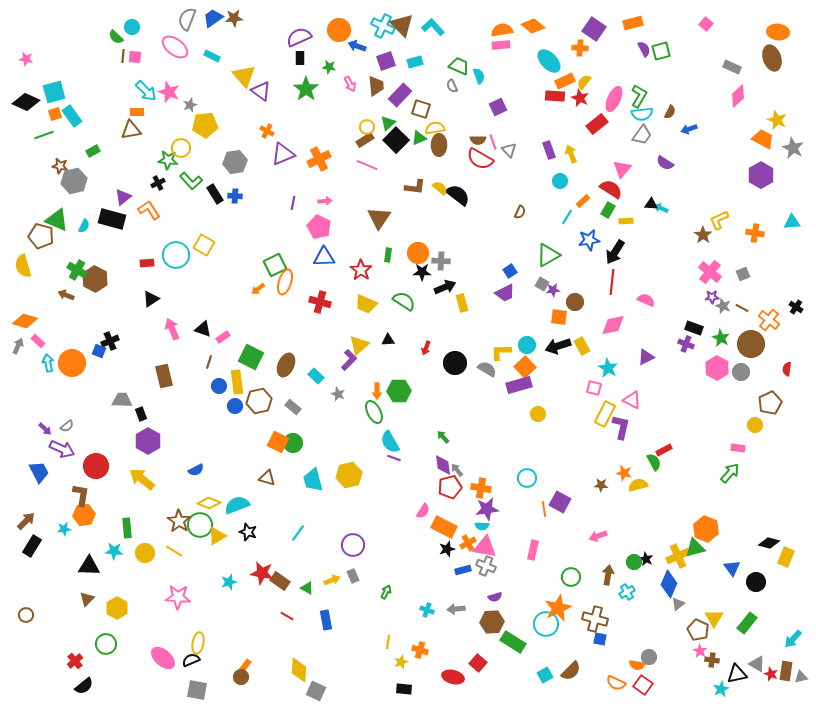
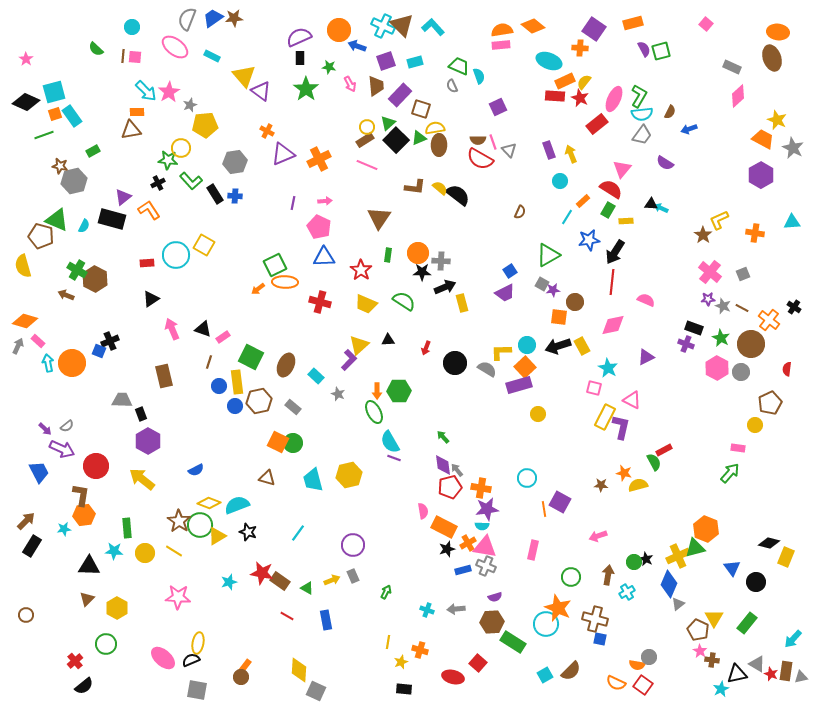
green semicircle at (116, 37): moved 20 px left, 12 px down
pink star at (26, 59): rotated 24 degrees clockwise
cyan ellipse at (549, 61): rotated 25 degrees counterclockwise
pink star at (169, 92): rotated 20 degrees clockwise
orange ellipse at (285, 282): rotated 75 degrees clockwise
purple star at (712, 297): moved 4 px left, 2 px down
black cross at (796, 307): moved 2 px left
yellow rectangle at (605, 414): moved 3 px down
pink semicircle at (423, 511): rotated 42 degrees counterclockwise
orange star at (558, 608): rotated 24 degrees counterclockwise
